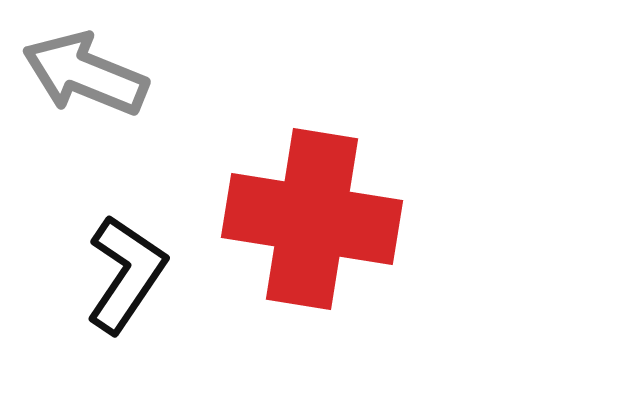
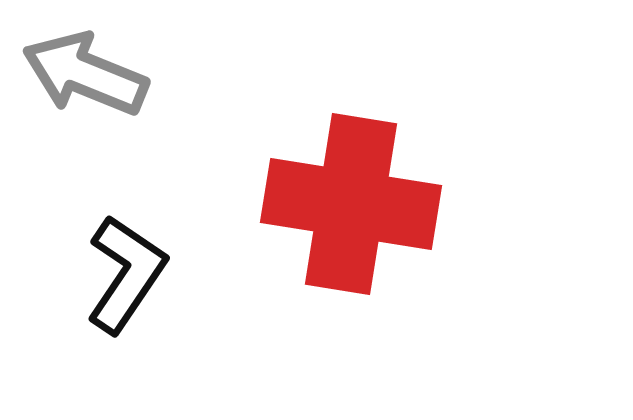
red cross: moved 39 px right, 15 px up
